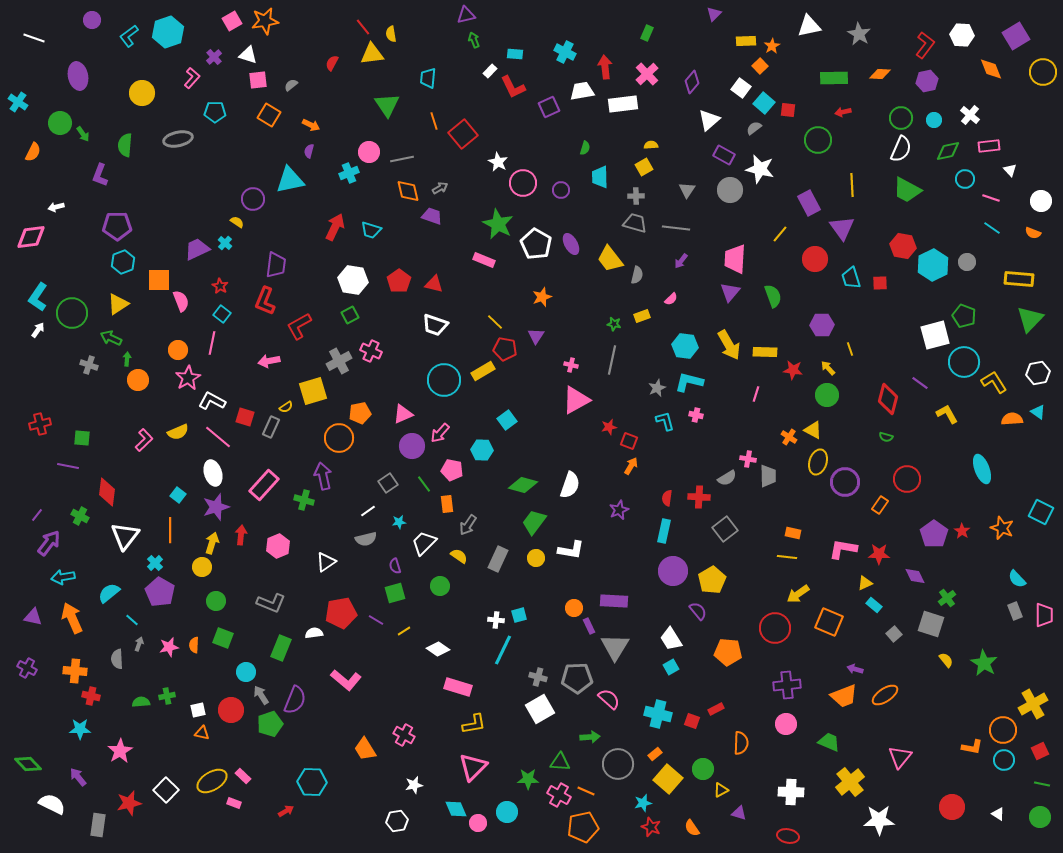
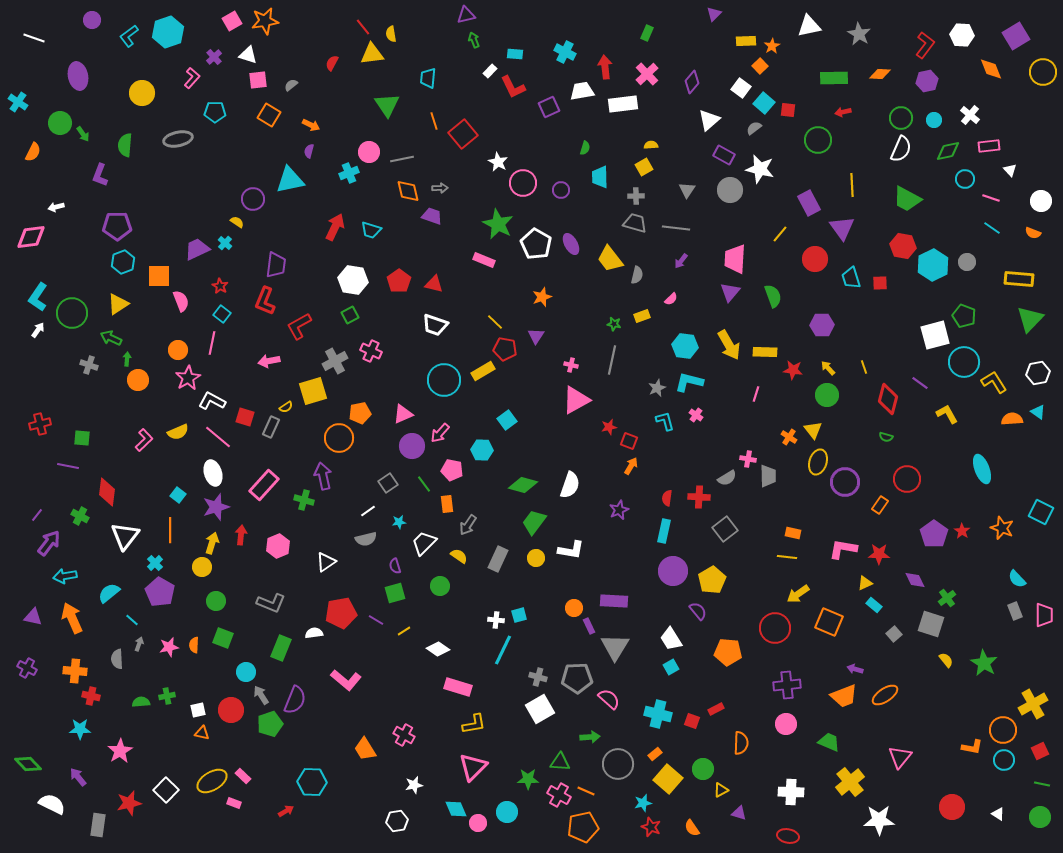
gray arrow at (440, 188): rotated 28 degrees clockwise
green trapezoid at (907, 190): moved 9 px down
orange square at (159, 280): moved 4 px up
yellow line at (850, 349): moved 14 px right, 18 px down
gray cross at (339, 361): moved 4 px left
pink cross at (696, 415): rotated 24 degrees clockwise
yellow triangle at (813, 430): rotated 24 degrees clockwise
purple diamond at (915, 576): moved 4 px down
cyan arrow at (63, 577): moved 2 px right, 1 px up
